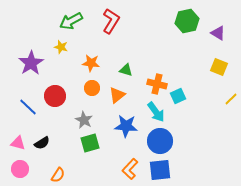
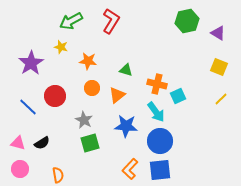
orange star: moved 3 px left, 2 px up
yellow line: moved 10 px left
orange semicircle: rotated 42 degrees counterclockwise
